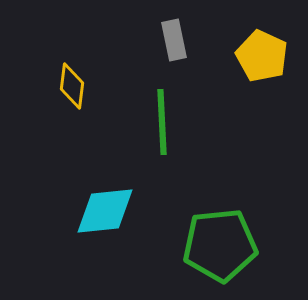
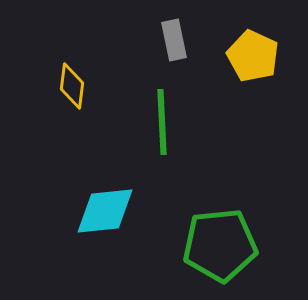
yellow pentagon: moved 9 px left
